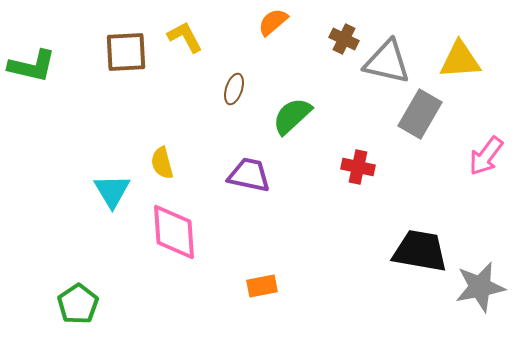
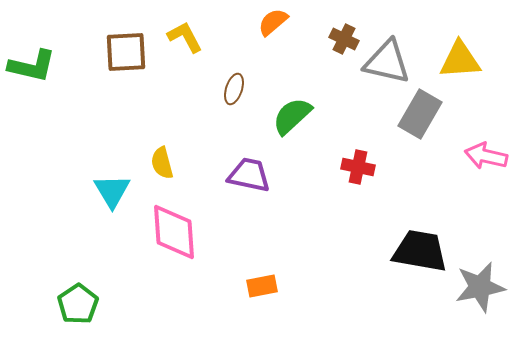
pink arrow: rotated 66 degrees clockwise
